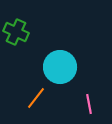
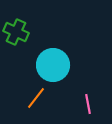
cyan circle: moved 7 px left, 2 px up
pink line: moved 1 px left
